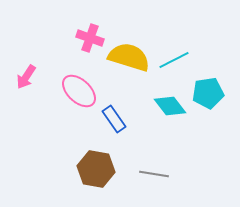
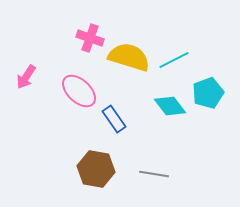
cyan pentagon: rotated 12 degrees counterclockwise
